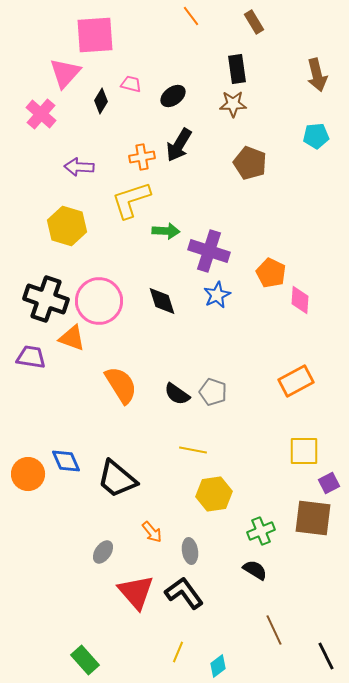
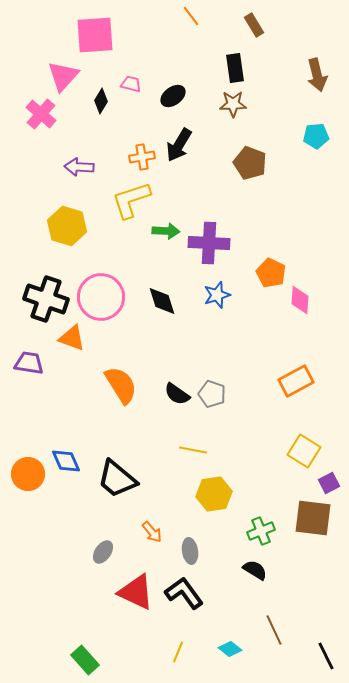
brown rectangle at (254, 22): moved 3 px down
black rectangle at (237, 69): moved 2 px left, 1 px up
pink triangle at (65, 73): moved 2 px left, 3 px down
purple cross at (209, 251): moved 8 px up; rotated 15 degrees counterclockwise
blue star at (217, 295): rotated 8 degrees clockwise
pink circle at (99, 301): moved 2 px right, 4 px up
purple trapezoid at (31, 357): moved 2 px left, 6 px down
gray pentagon at (213, 392): moved 1 px left, 2 px down
yellow square at (304, 451): rotated 32 degrees clockwise
red triangle at (136, 592): rotated 24 degrees counterclockwise
cyan diamond at (218, 666): moved 12 px right, 17 px up; rotated 75 degrees clockwise
